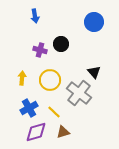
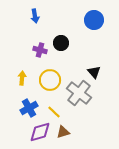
blue circle: moved 2 px up
black circle: moved 1 px up
purple diamond: moved 4 px right
